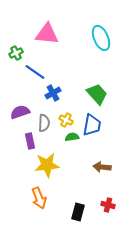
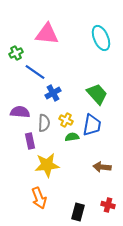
purple semicircle: rotated 24 degrees clockwise
